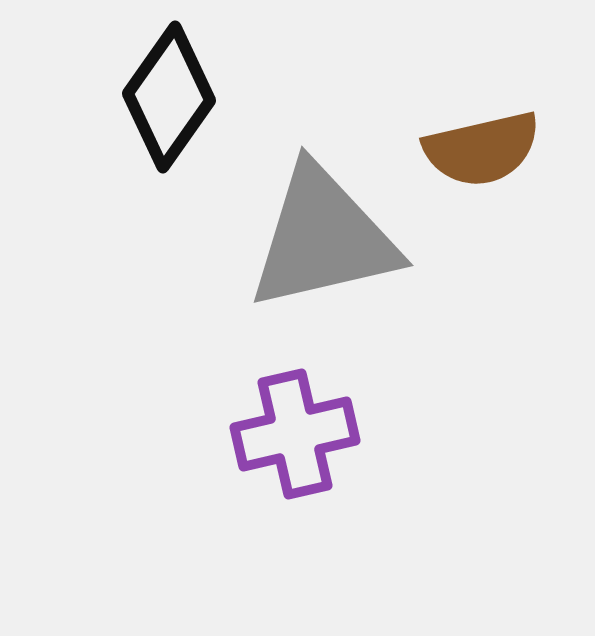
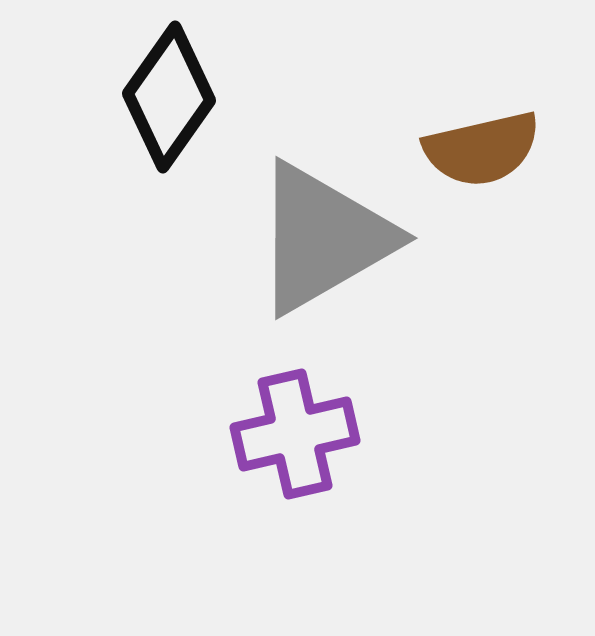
gray triangle: rotated 17 degrees counterclockwise
